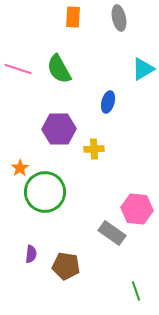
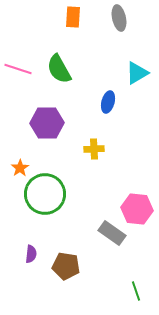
cyan triangle: moved 6 px left, 4 px down
purple hexagon: moved 12 px left, 6 px up
green circle: moved 2 px down
